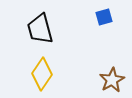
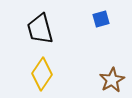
blue square: moved 3 px left, 2 px down
